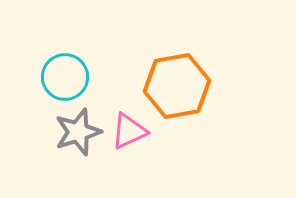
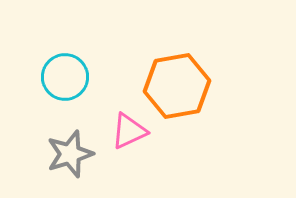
gray star: moved 8 px left, 22 px down
